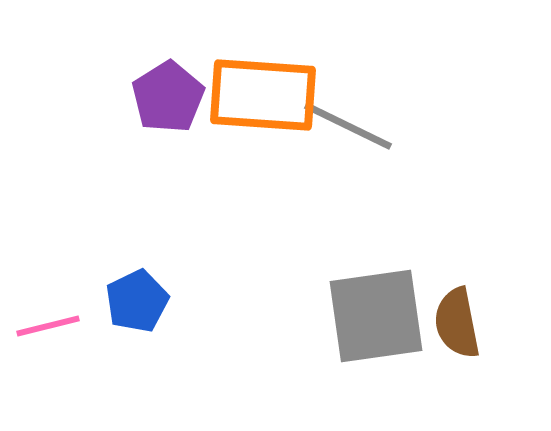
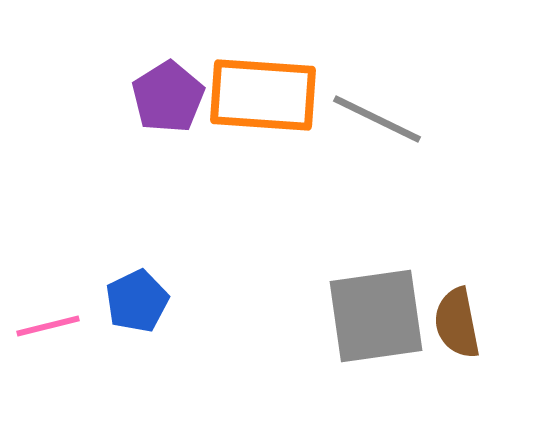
gray line: moved 29 px right, 7 px up
